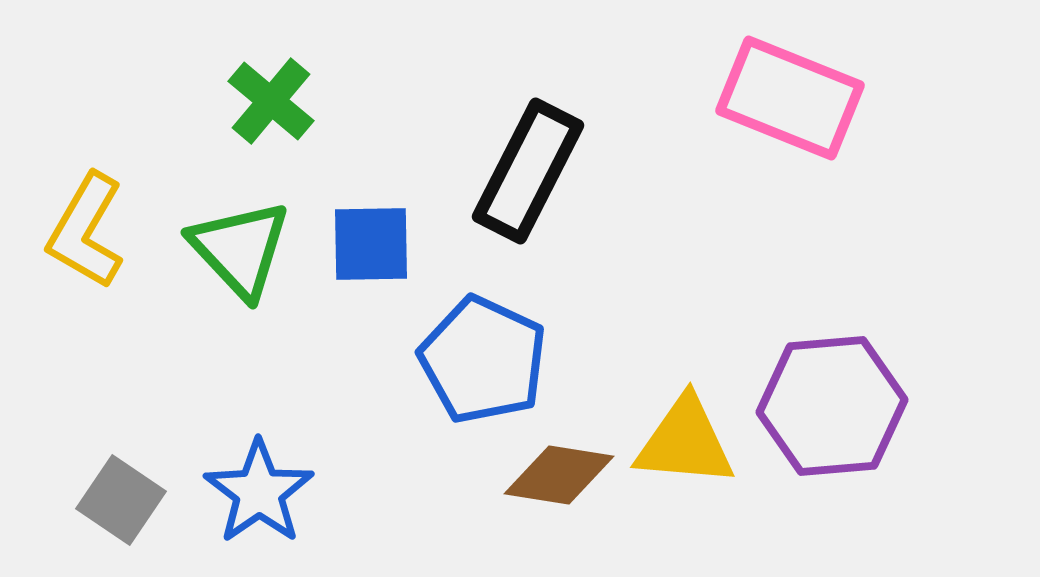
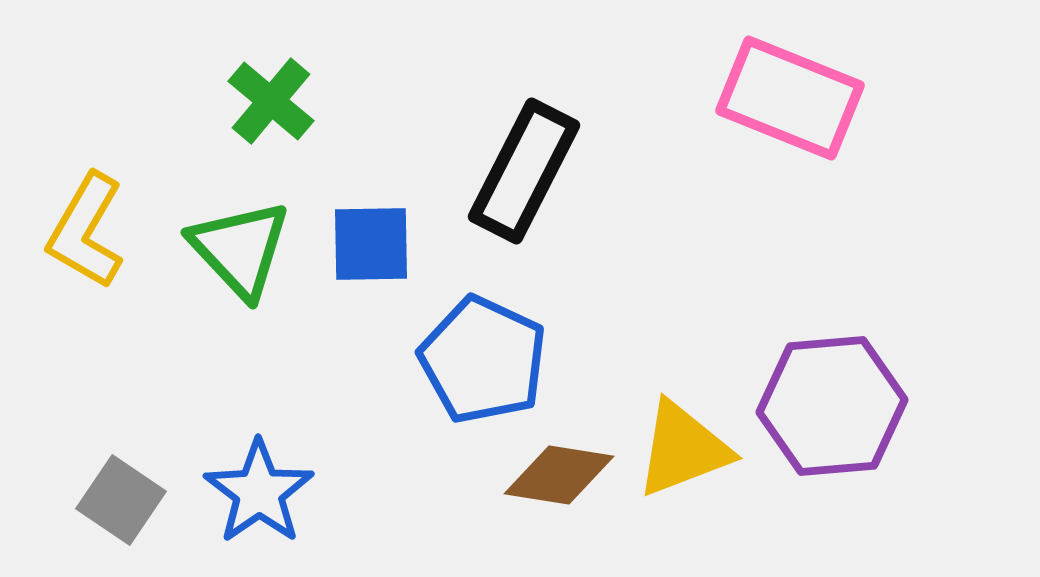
black rectangle: moved 4 px left
yellow triangle: moved 2 px left, 7 px down; rotated 26 degrees counterclockwise
